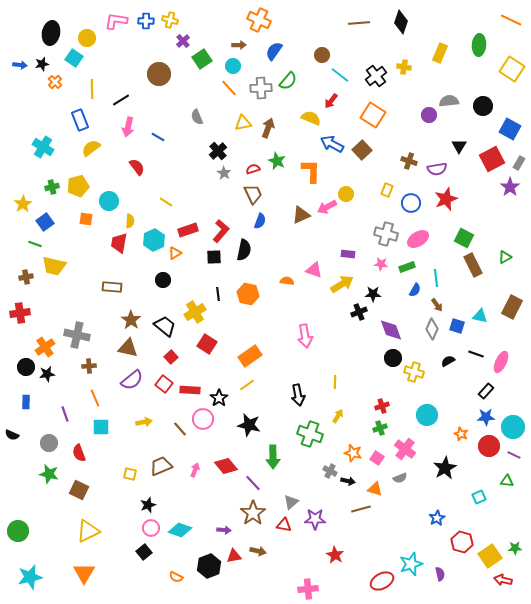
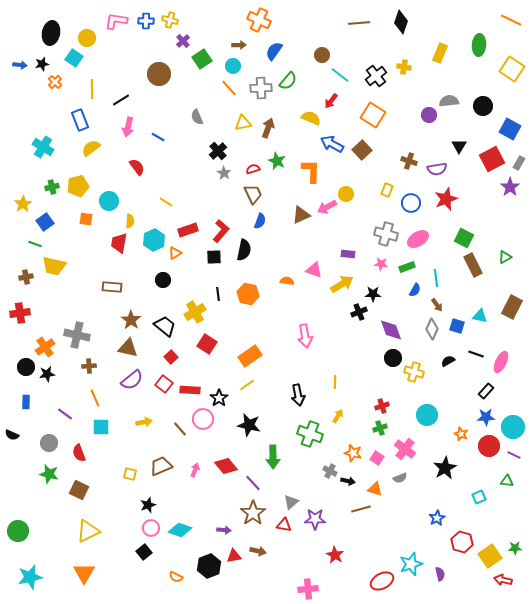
purple line at (65, 414): rotated 35 degrees counterclockwise
